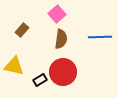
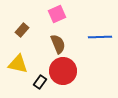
pink square: rotated 18 degrees clockwise
brown semicircle: moved 3 px left, 5 px down; rotated 30 degrees counterclockwise
yellow triangle: moved 4 px right, 2 px up
red circle: moved 1 px up
black rectangle: moved 2 px down; rotated 24 degrees counterclockwise
